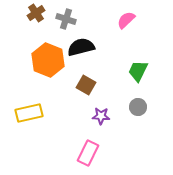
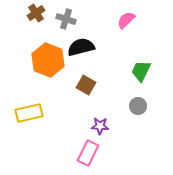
green trapezoid: moved 3 px right
gray circle: moved 1 px up
purple star: moved 1 px left, 10 px down
